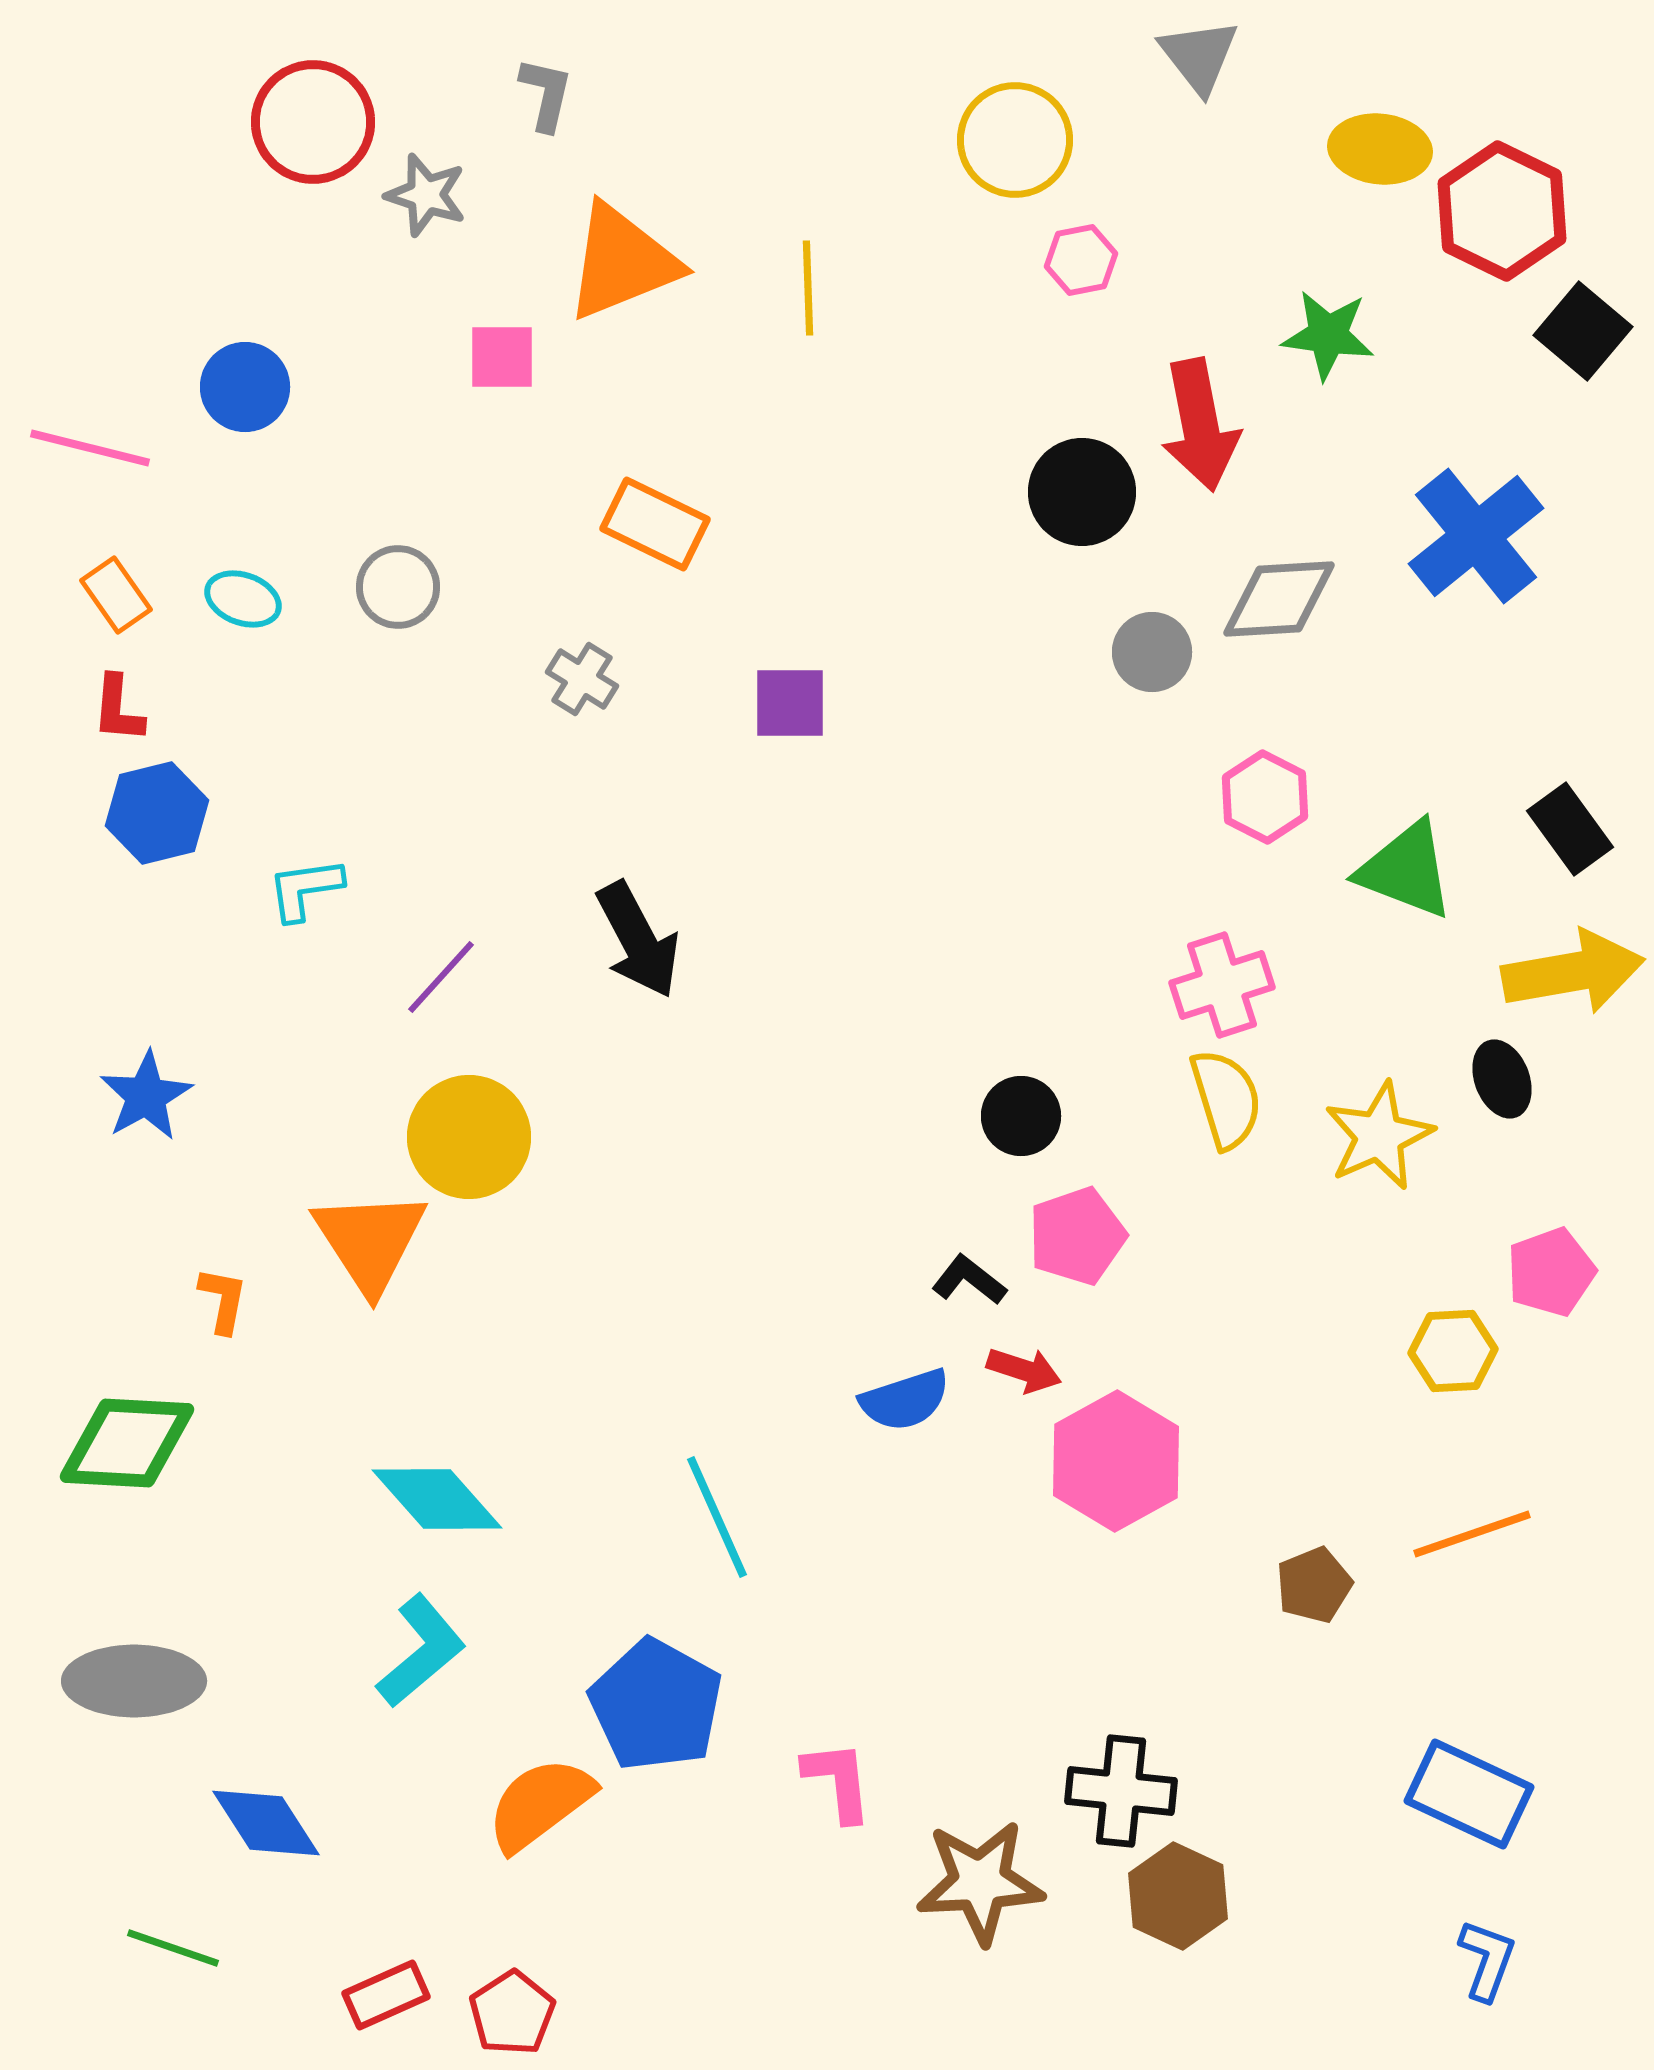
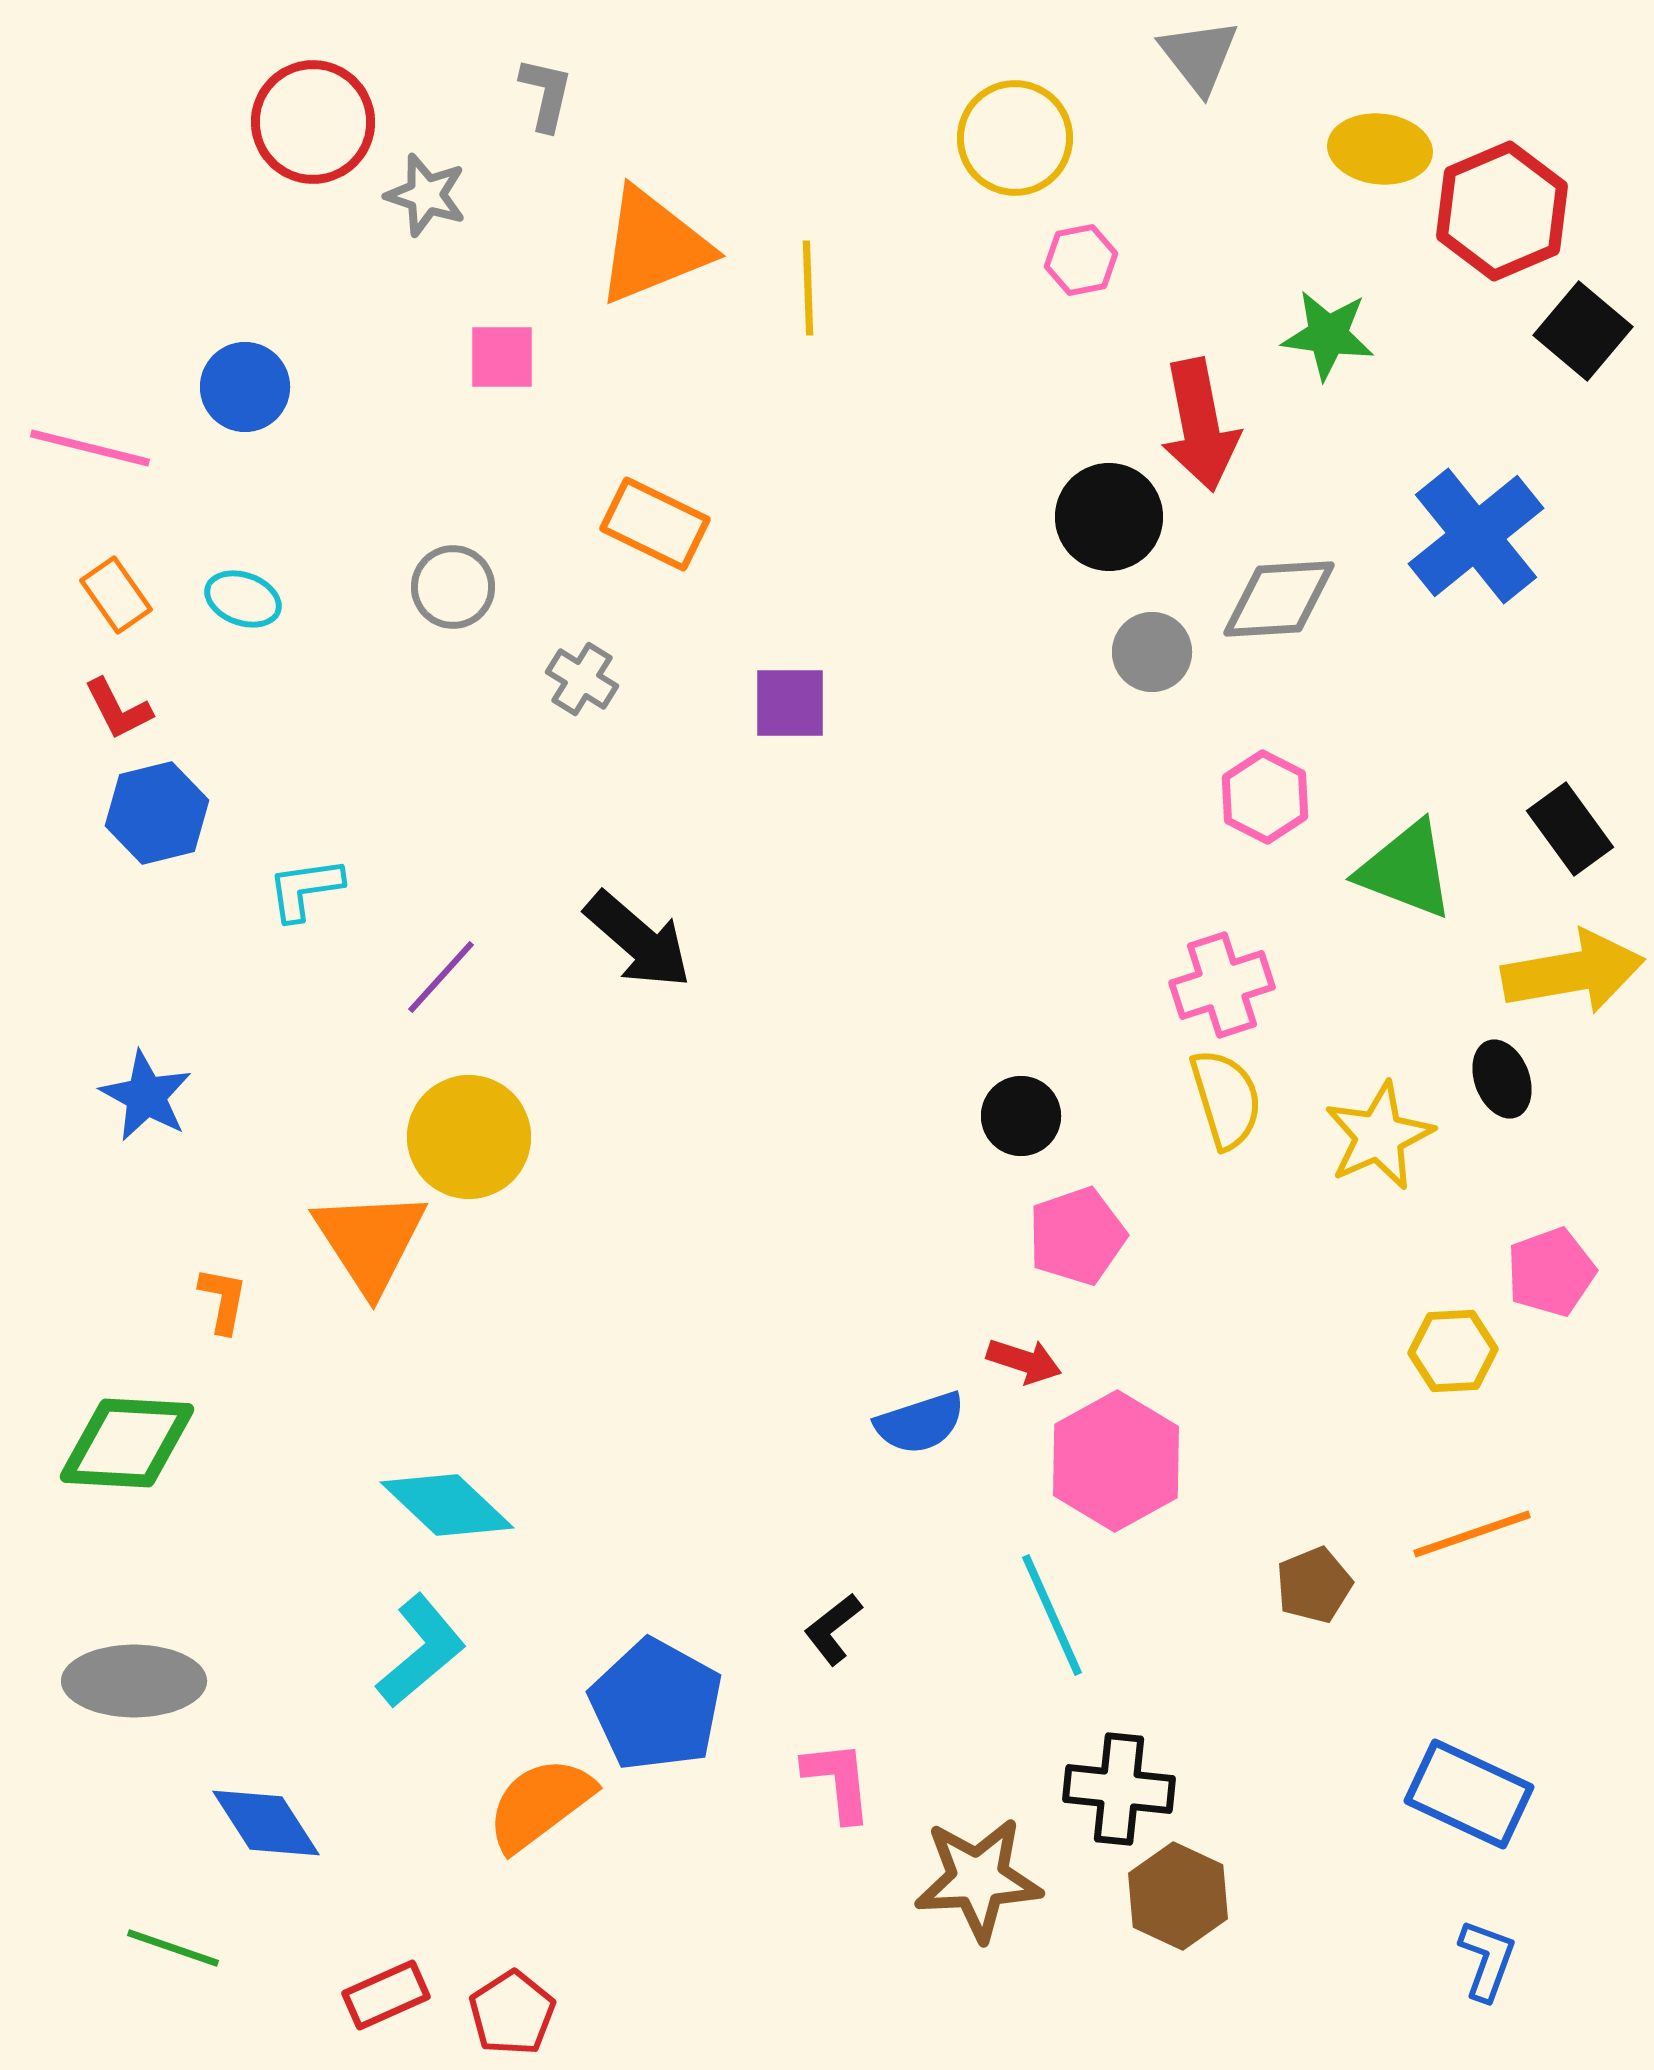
yellow circle at (1015, 140): moved 2 px up
red hexagon at (1502, 211): rotated 11 degrees clockwise
orange triangle at (622, 262): moved 31 px right, 16 px up
black circle at (1082, 492): moved 27 px right, 25 px down
gray circle at (398, 587): moved 55 px right
red L-shape at (118, 709): rotated 32 degrees counterclockwise
black arrow at (638, 940): rotated 21 degrees counterclockwise
blue star at (146, 1096): rotated 14 degrees counterclockwise
black L-shape at (969, 1280): moved 136 px left, 349 px down; rotated 76 degrees counterclockwise
red arrow at (1024, 1370): moved 9 px up
blue semicircle at (905, 1400): moved 15 px right, 23 px down
cyan diamond at (437, 1499): moved 10 px right, 6 px down; rotated 5 degrees counterclockwise
cyan line at (717, 1517): moved 335 px right, 98 px down
black cross at (1121, 1791): moved 2 px left, 2 px up
brown star at (980, 1882): moved 2 px left, 3 px up
